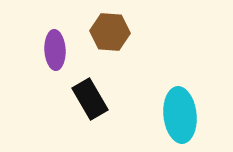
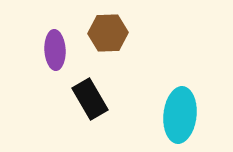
brown hexagon: moved 2 px left, 1 px down; rotated 6 degrees counterclockwise
cyan ellipse: rotated 12 degrees clockwise
